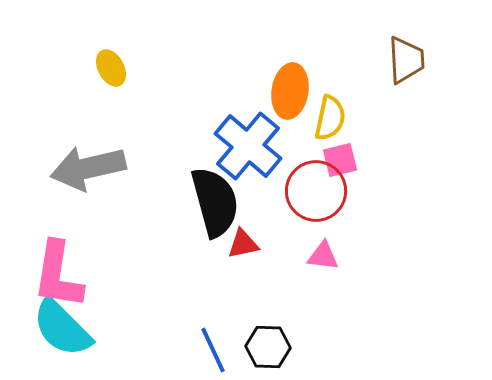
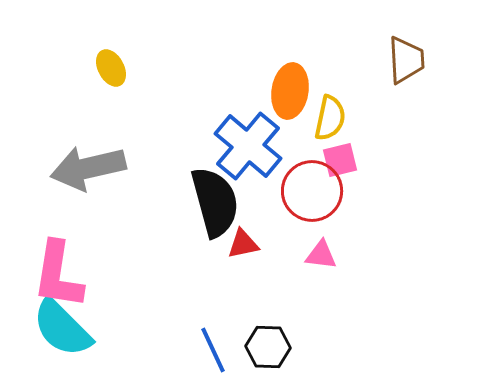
red circle: moved 4 px left
pink triangle: moved 2 px left, 1 px up
